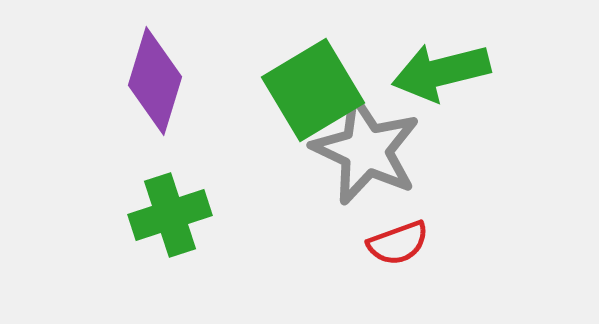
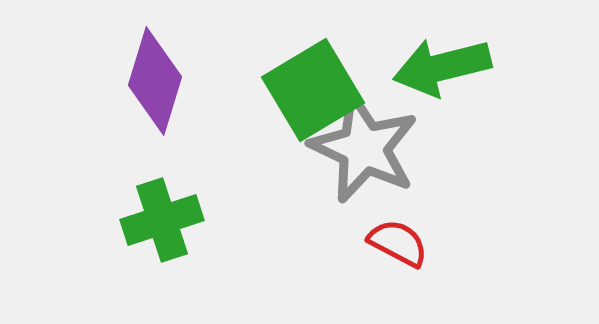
green arrow: moved 1 px right, 5 px up
gray star: moved 2 px left, 2 px up
green cross: moved 8 px left, 5 px down
red semicircle: rotated 132 degrees counterclockwise
